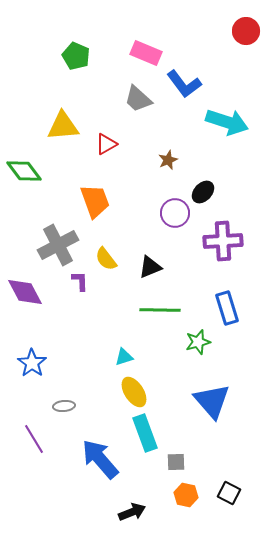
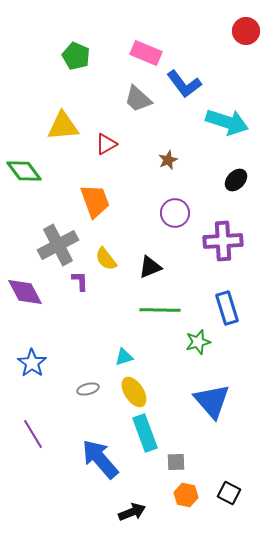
black ellipse: moved 33 px right, 12 px up
gray ellipse: moved 24 px right, 17 px up; rotated 10 degrees counterclockwise
purple line: moved 1 px left, 5 px up
